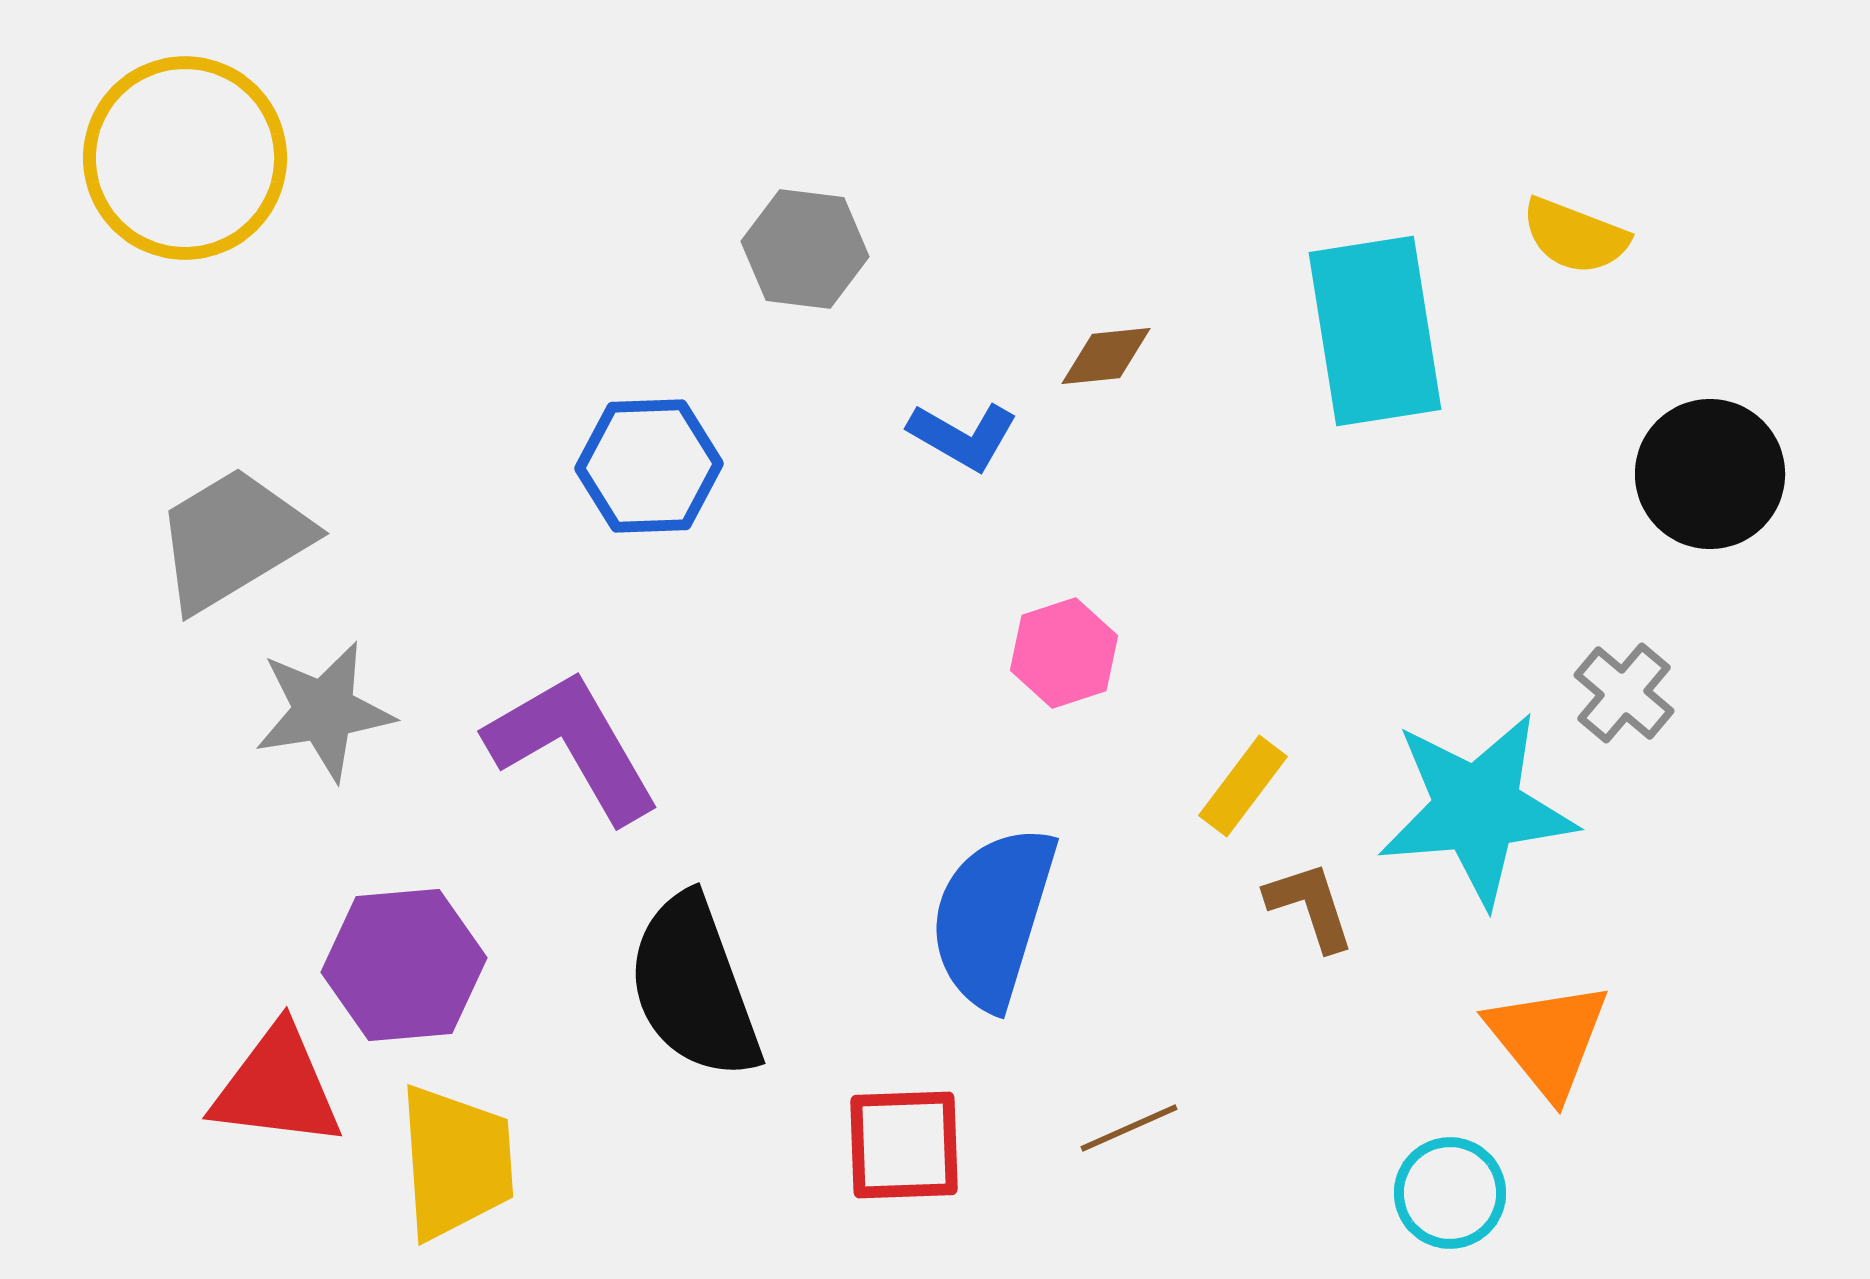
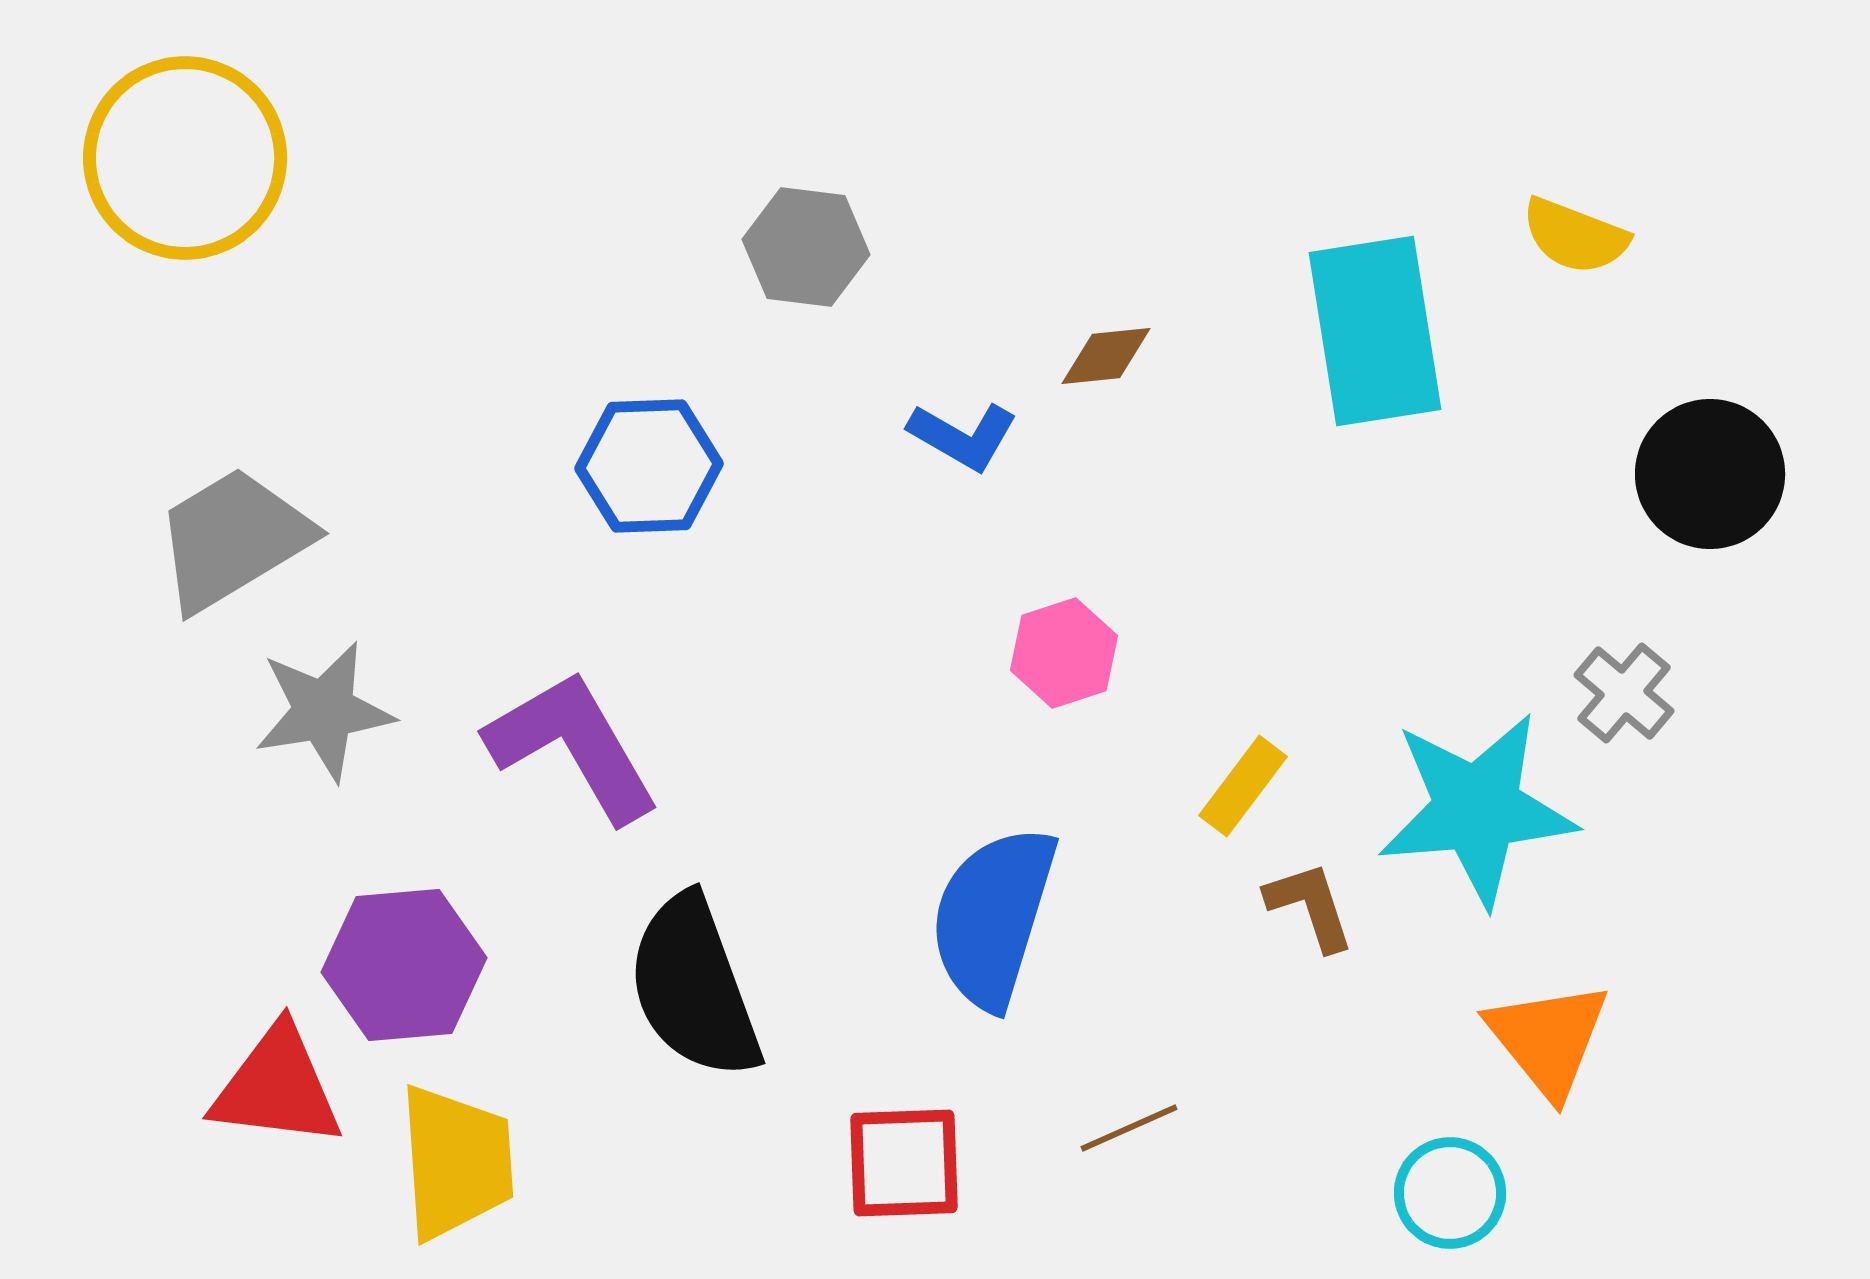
gray hexagon: moved 1 px right, 2 px up
red square: moved 18 px down
